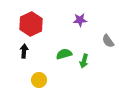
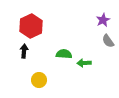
purple star: moved 23 px right; rotated 24 degrees counterclockwise
red hexagon: moved 2 px down
green semicircle: rotated 21 degrees clockwise
green arrow: moved 2 px down; rotated 72 degrees clockwise
